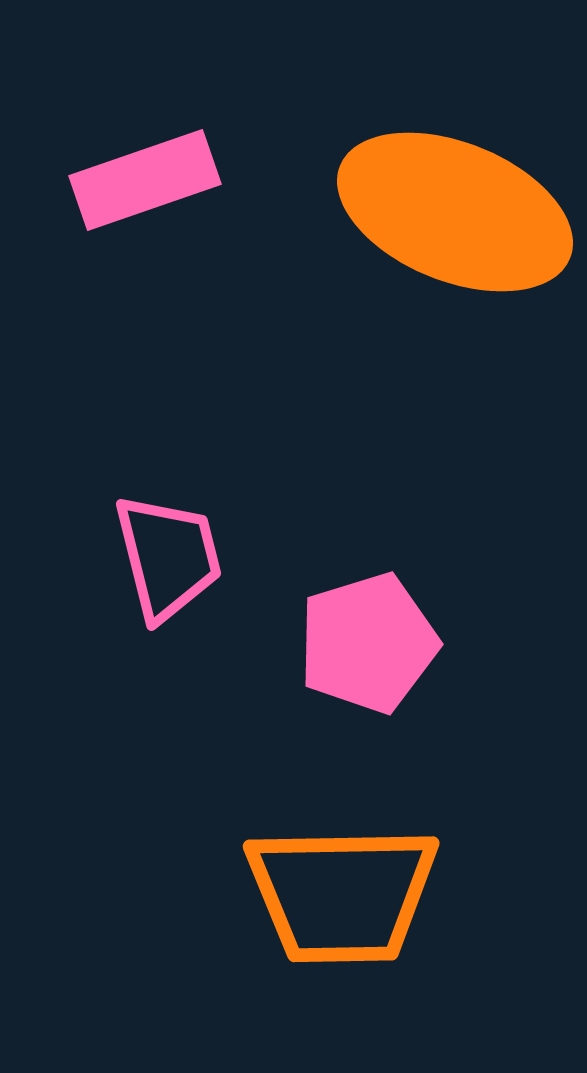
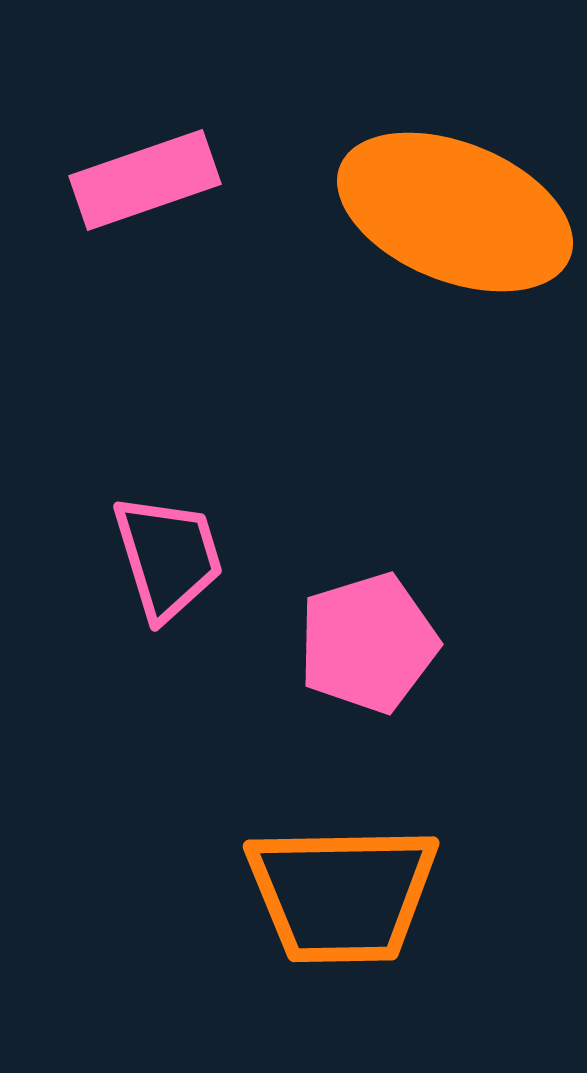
pink trapezoid: rotated 3 degrees counterclockwise
